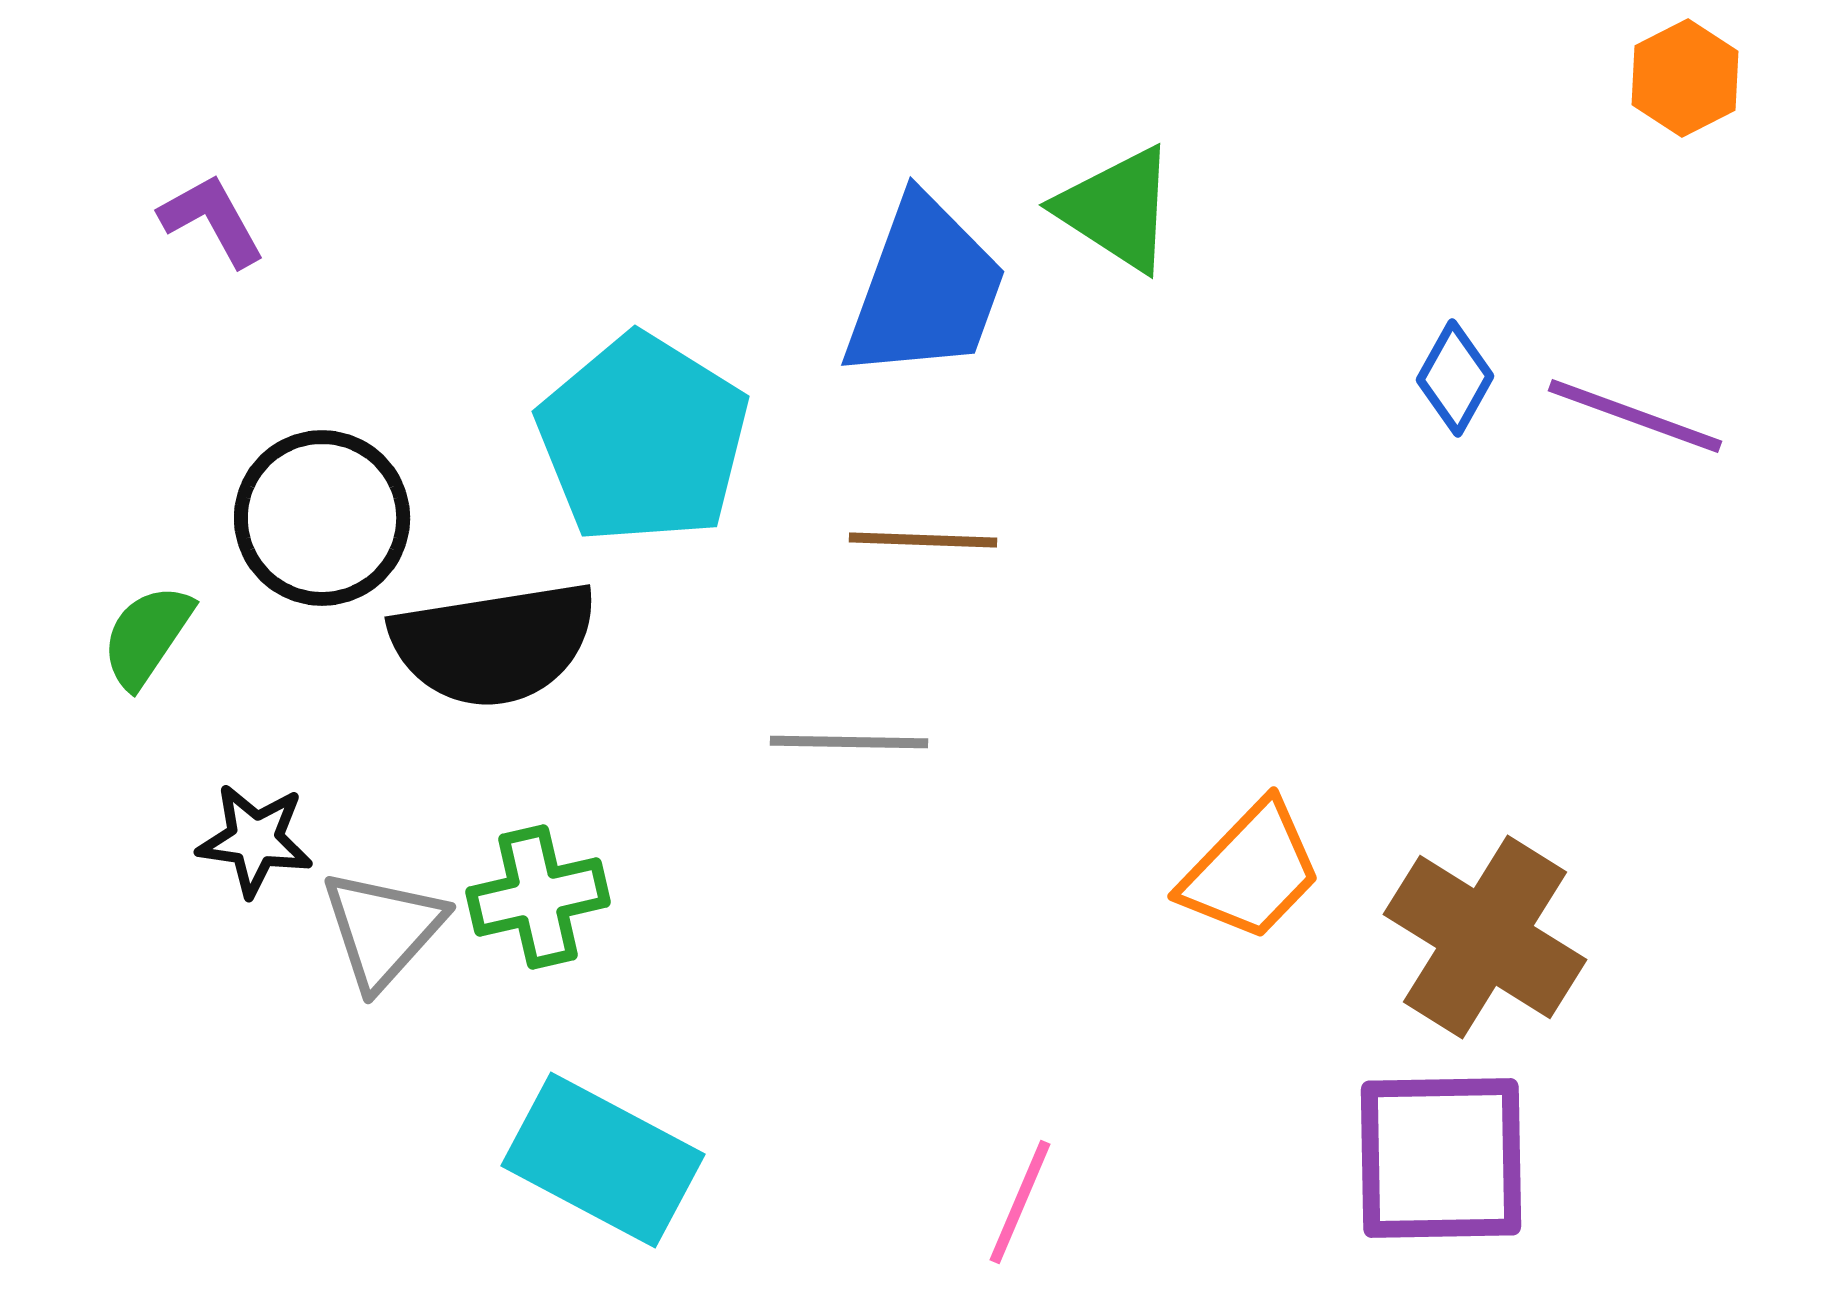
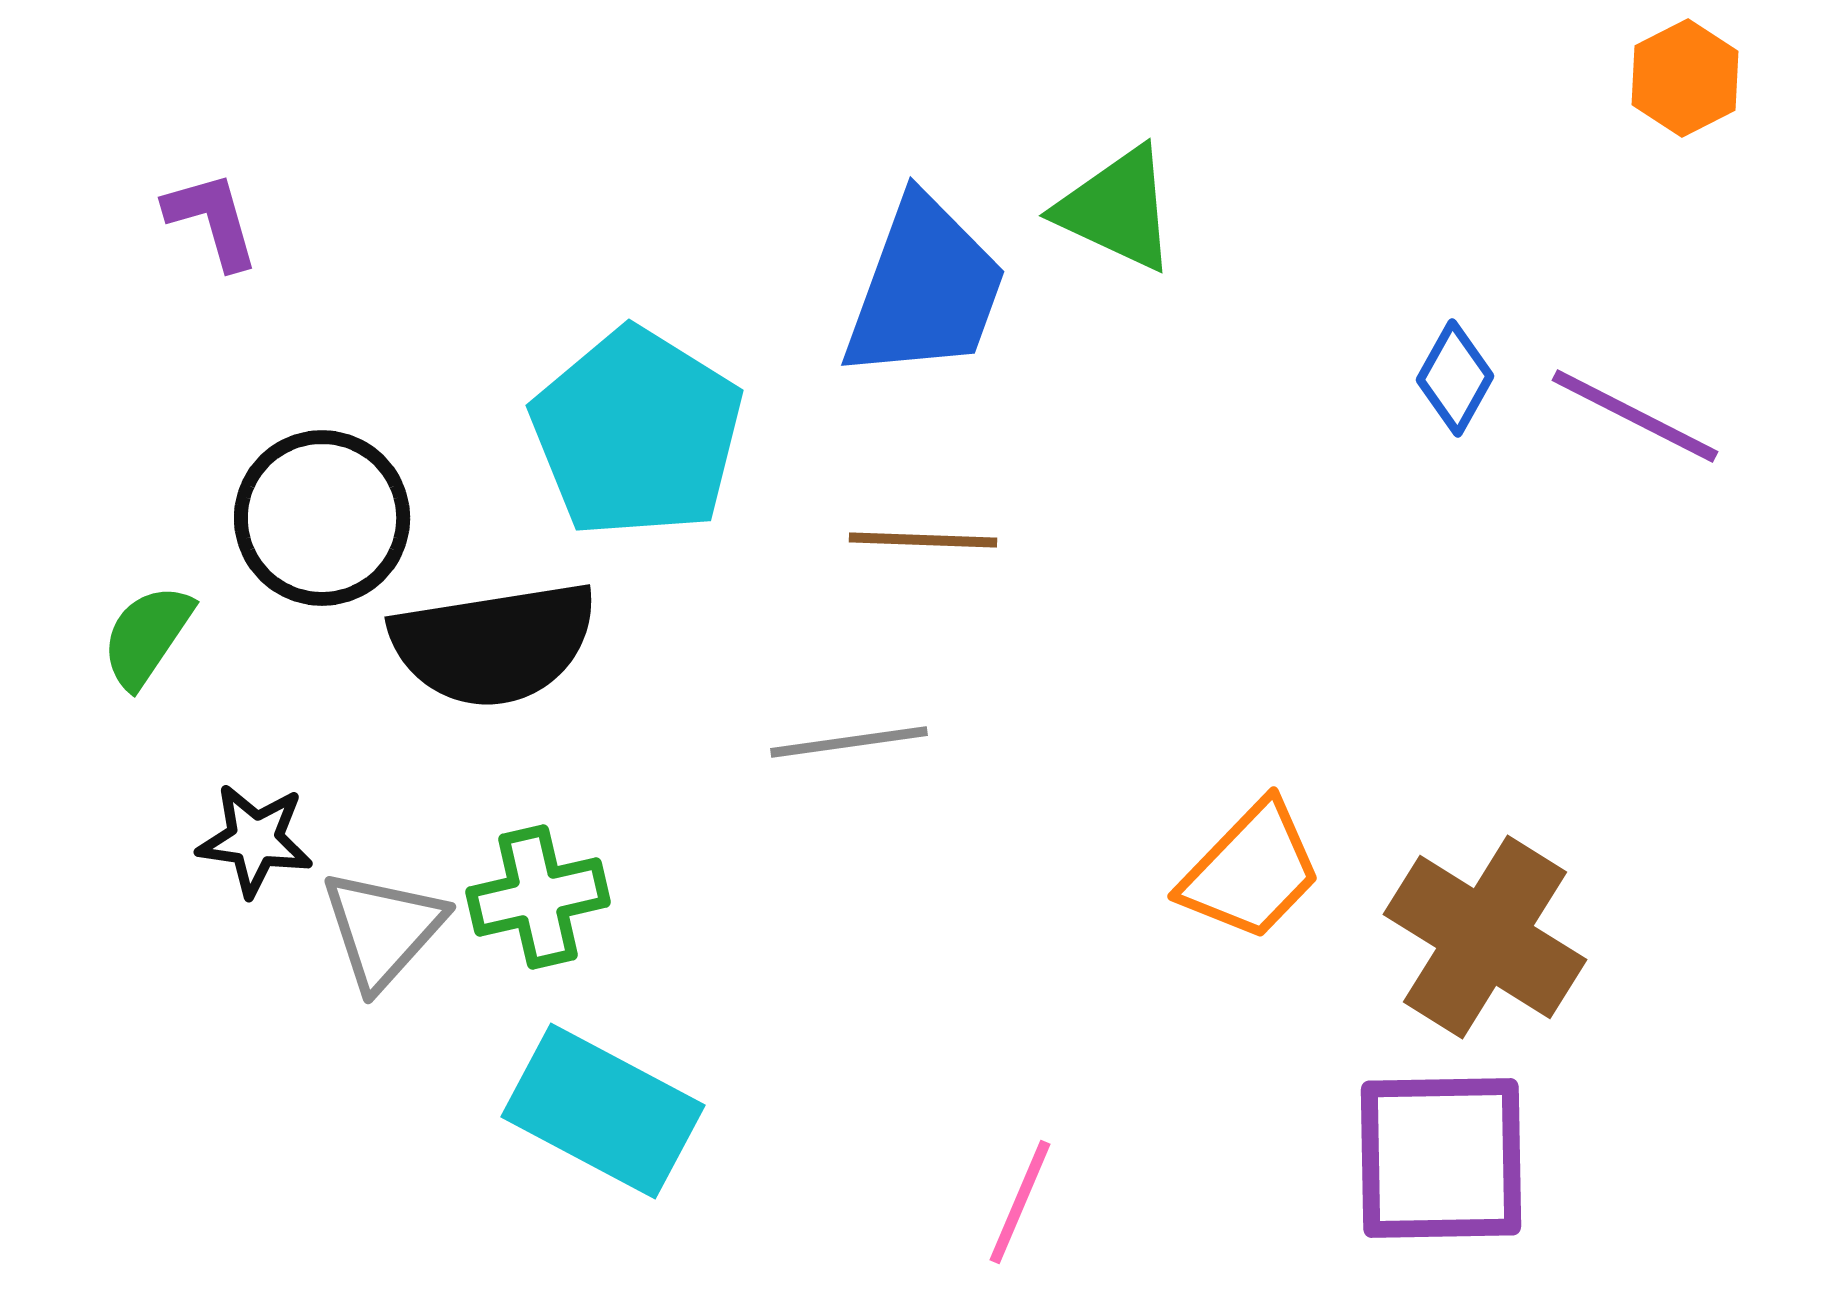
green triangle: rotated 8 degrees counterclockwise
purple L-shape: rotated 13 degrees clockwise
purple line: rotated 7 degrees clockwise
cyan pentagon: moved 6 px left, 6 px up
gray line: rotated 9 degrees counterclockwise
cyan rectangle: moved 49 px up
